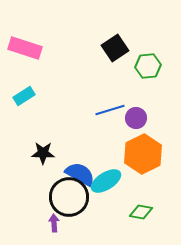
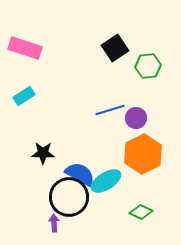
green diamond: rotated 15 degrees clockwise
